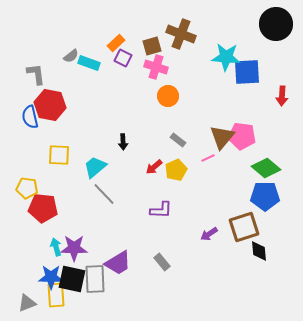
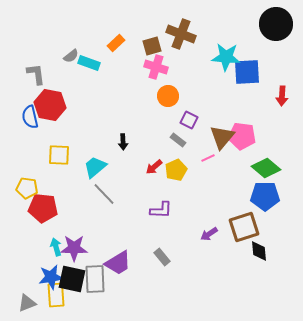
purple square at (123, 58): moved 66 px right, 62 px down
gray rectangle at (162, 262): moved 5 px up
blue star at (51, 277): rotated 10 degrees counterclockwise
